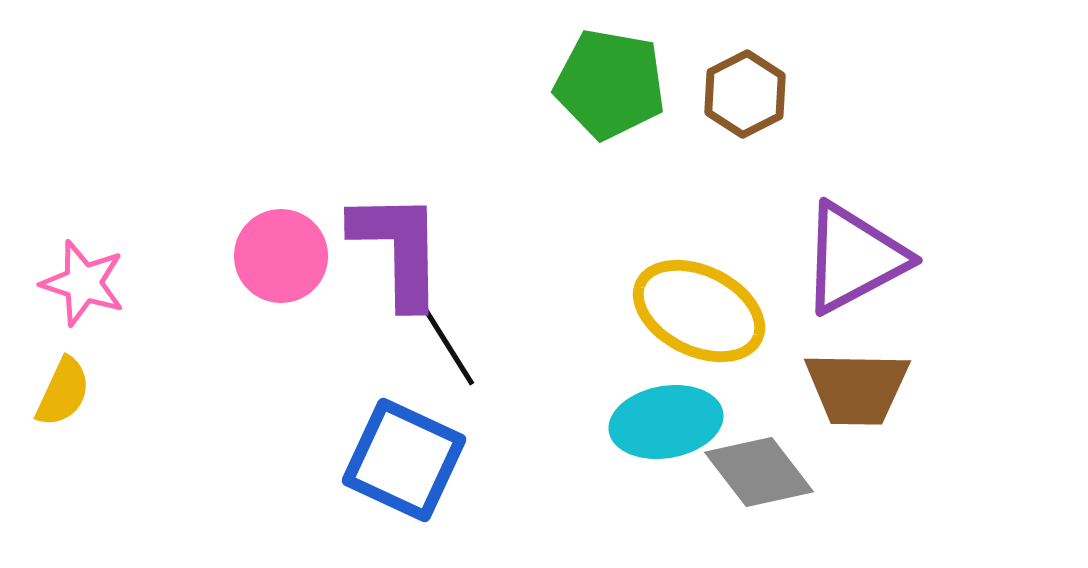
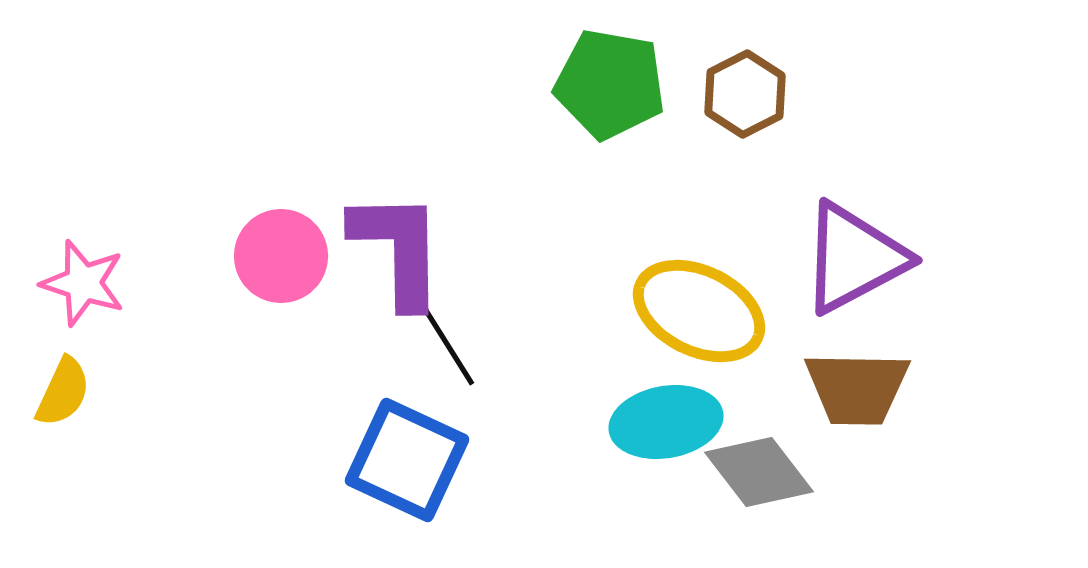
blue square: moved 3 px right
